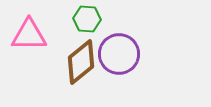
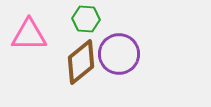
green hexagon: moved 1 px left
